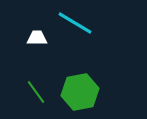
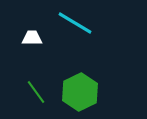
white trapezoid: moved 5 px left
green hexagon: rotated 15 degrees counterclockwise
